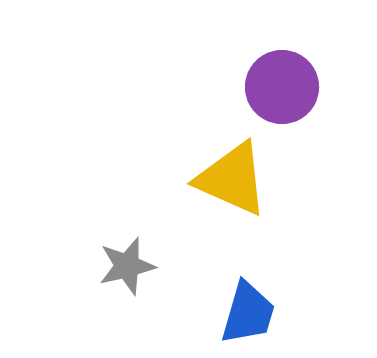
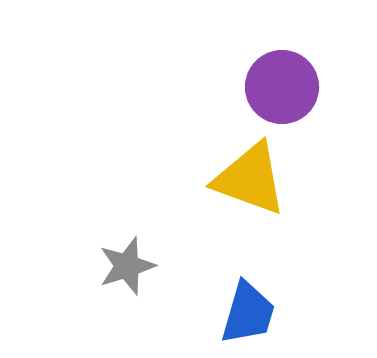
yellow triangle: moved 18 px right; rotated 4 degrees counterclockwise
gray star: rotated 4 degrees counterclockwise
